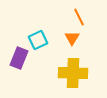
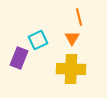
orange line: rotated 12 degrees clockwise
yellow cross: moved 2 px left, 4 px up
